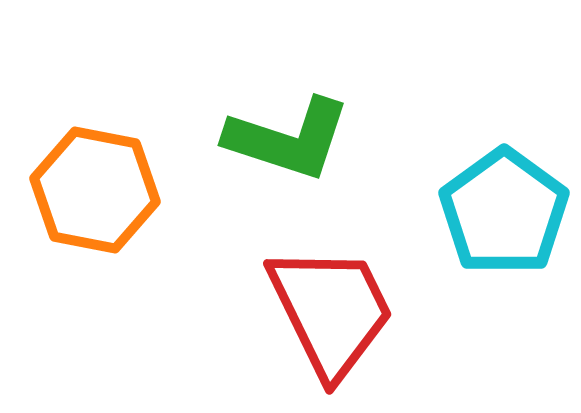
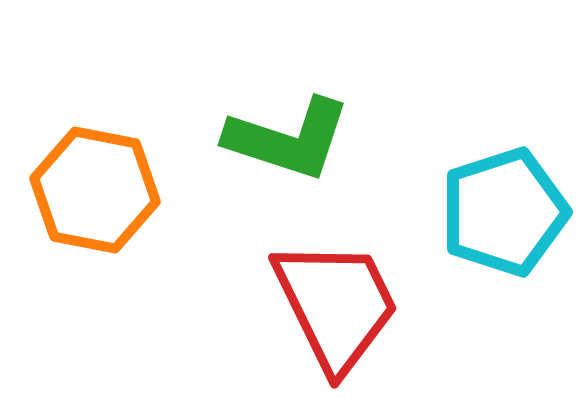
cyan pentagon: rotated 18 degrees clockwise
red trapezoid: moved 5 px right, 6 px up
